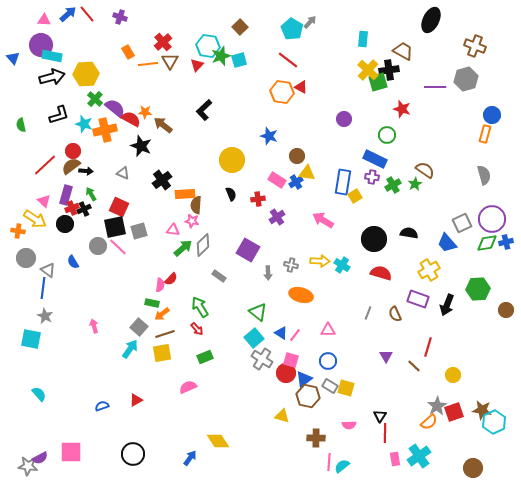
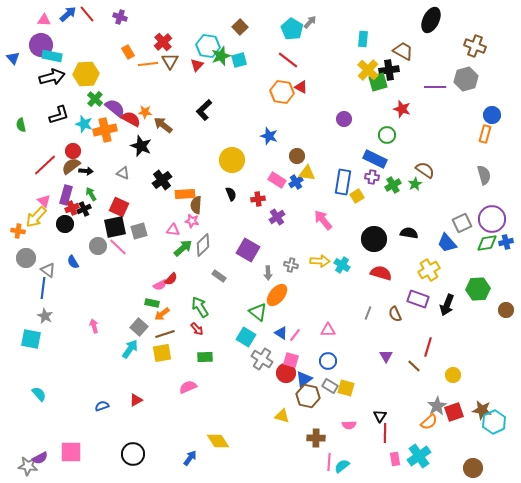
yellow square at (355, 196): moved 2 px right
yellow arrow at (35, 219): moved 1 px right, 2 px up; rotated 100 degrees clockwise
pink arrow at (323, 220): rotated 20 degrees clockwise
pink semicircle at (160, 285): rotated 56 degrees clockwise
orange ellipse at (301, 295): moved 24 px left; rotated 65 degrees counterclockwise
cyan square at (254, 338): moved 8 px left, 1 px up; rotated 18 degrees counterclockwise
green rectangle at (205, 357): rotated 21 degrees clockwise
